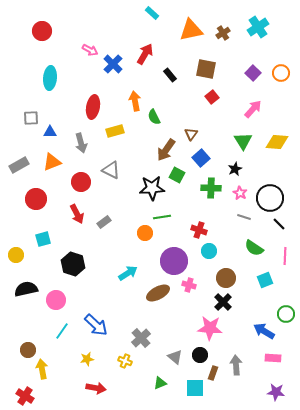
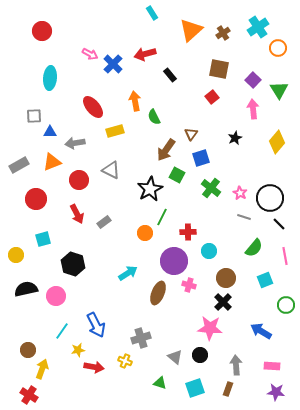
cyan rectangle at (152, 13): rotated 16 degrees clockwise
orange triangle at (191, 30): rotated 30 degrees counterclockwise
pink arrow at (90, 50): moved 4 px down
red arrow at (145, 54): rotated 135 degrees counterclockwise
brown square at (206, 69): moved 13 px right
purple square at (253, 73): moved 7 px down
orange circle at (281, 73): moved 3 px left, 25 px up
red ellipse at (93, 107): rotated 50 degrees counterclockwise
pink arrow at (253, 109): rotated 48 degrees counterclockwise
gray square at (31, 118): moved 3 px right, 2 px up
green triangle at (243, 141): moved 36 px right, 51 px up
yellow diamond at (277, 142): rotated 55 degrees counterclockwise
gray arrow at (81, 143): moved 6 px left; rotated 96 degrees clockwise
blue square at (201, 158): rotated 24 degrees clockwise
black star at (235, 169): moved 31 px up
red circle at (81, 182): moved 2 px left, 2 px up
black star at (152, 188): moved 2 px left, 1 px down; rotated 25 degrees counterclockwise
green cross at (211, 188): rotated 36 degrees clockwise
green line at (162, 217): rotated 54 degrees counterclockwise
red cross at (199, 230): moved 11 px left, 2 px down; rotated 21 degrees counterclockwise
green semicircle at (254, 248): rotated 84 degrees counterclockwise
pink line at (285, 256): rotated 12 degrees counterclockwise
brown ellipse at (158, 293): rotated 40 degrees counterclockwise
pink circle at (56, 300): moved 4 px up
green circle at (286, 314): moved 9 px up
blue arrow at (96, 325): rotated 20 degrees clockwise
blue arrow at (264, 331): moved 3 px left
gray cross at (141, 338): rotated 24 degrees clockwise
pink rectangle at (273, 358): moved 1 px left, 8 px down
yellow star at (87, 359): moved 9 px left, 9 px up
yellow arrow at (42, 369): rotated 30 degrees clockwise
brown rectangle at (213, 373): moved 15 px right, 16 px down
green triangle at (160, 383): rotated 40 degrees clockwise
red arrow at (96, 388): moved 2 px left, 21 px up
cyan square at (195, 388): rotated 18 degrees counterclockwise
red cross at (25, 396): moved 4 px right, 1 px up
